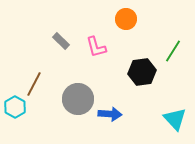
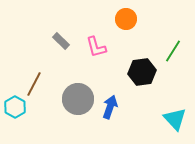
blue arrow: moved 7 px up; rotated 75 degrees counterclockwise
